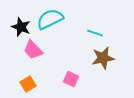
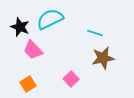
black star: moved 1 px left
pink square: rotated 21 degrees clockwise
